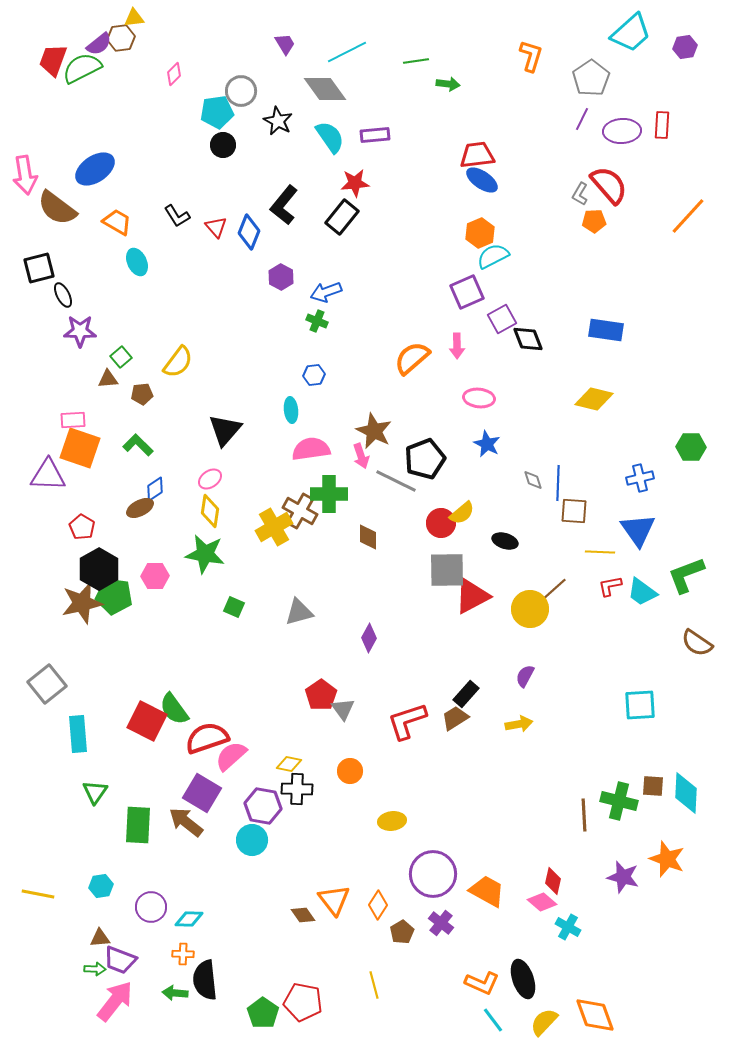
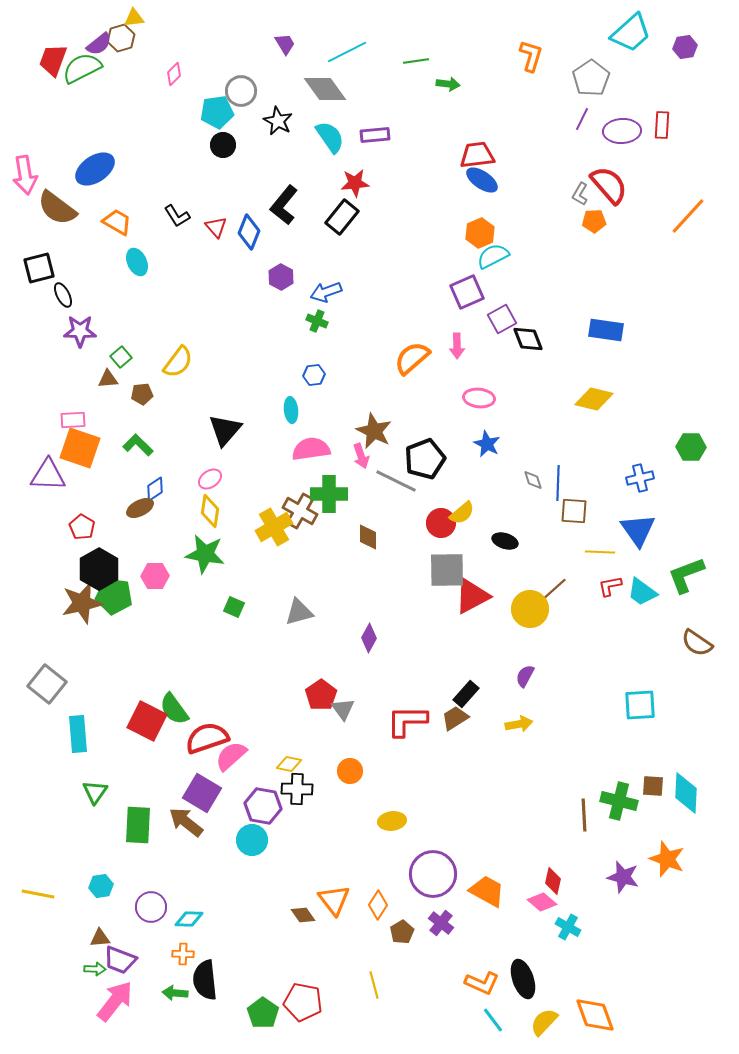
brown hexagon at (121, 38): rotated 8 degrees counterclockwise
gray square at (47, 684): rotated 12 degrees counterclockwise
red L-shape at (407, 721): rotated 18 degrees clockwise
